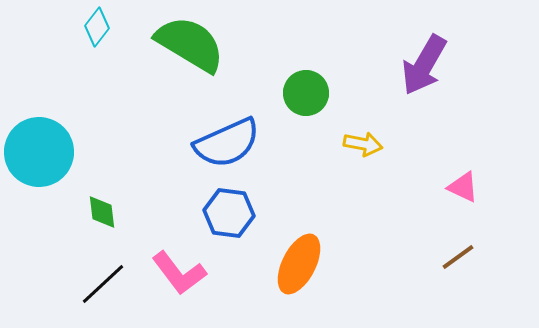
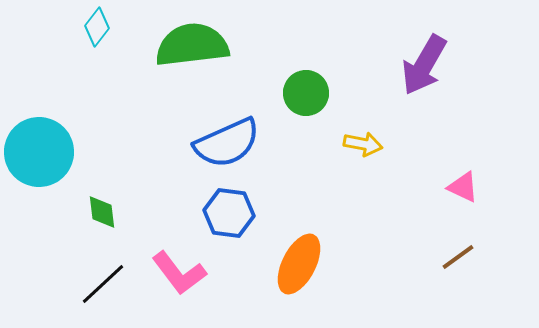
green semicircle: moved 2 px right, 1 px down; rotated 38 degrees counterclockwise
